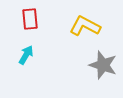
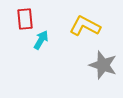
red rectangle: moved 5 px left
cyan arrow: moved 15 px right, 15 px up
